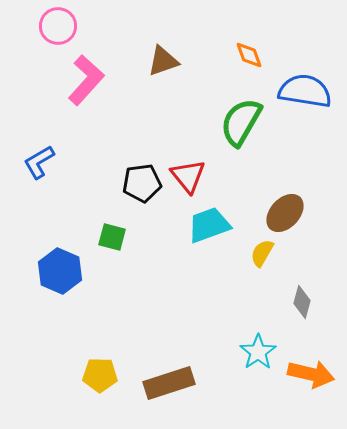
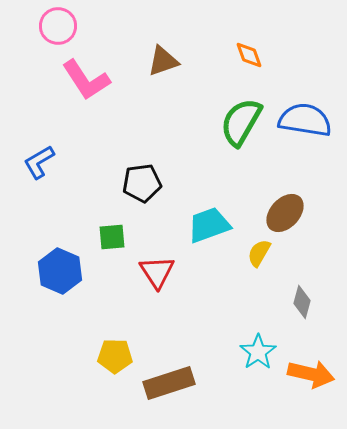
pink L-shape: rotated 105 degrees clockwise
blue semicircle: moved 29 px down
red triangle: moved 31 px left, 96 px down; rotated 6 degrees clockwise
green square: rotated 20 degrees counterclockwise
yellow semicircle: moved 3 px left
yellow pentagon: moved 15 px right, 19 px up
